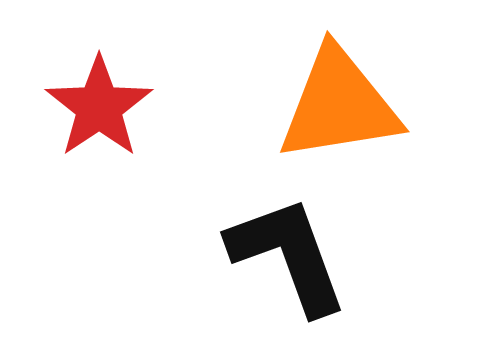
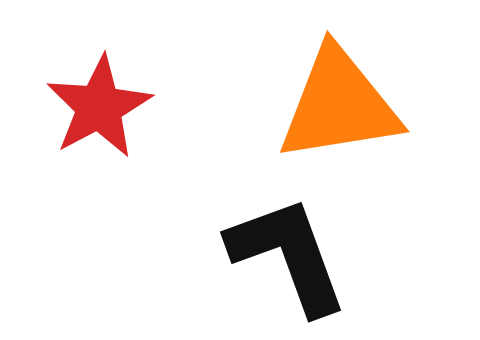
red star: rotated 6 degrees clockwise
